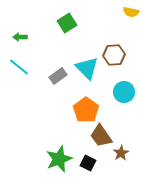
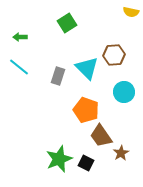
gray rectangle: rotated 36 degrees counterclockwise
orange pentagon: rotated 15 degrees counterclockwise
black square: moved 2 px left
